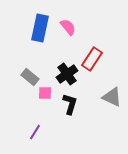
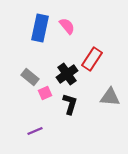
pink semicircle: moved 1 px left, 1 px up
pink square: rotated 24 degrees counterclockwise
gray triangle: moved 2 px left; rotated 20 degrees counterclockwise
purple line: moved 1 px up; rotated 35 degrees clockwise
